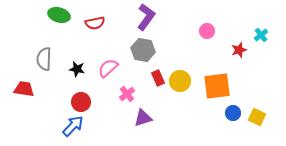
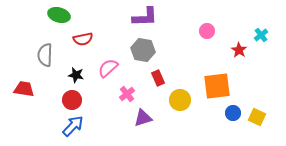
purple L-shape: moved 1 px left; rotated 52 degrees clockwise
red semicircle: moved 12 px left, 16 px down
red star: rotated 21 degrees counterclockwise
gray semicircle: moved 1 px right, 4 px up
black star: moved 1 px left, 6 px down
yellow circle: moved 19 px down
red circle: moved 9 px left, 2 px up
